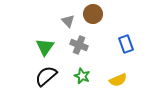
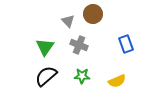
green star: rotated 21 degrees counterclockwise
yellow semicircle: moved 1 px left, 1 px down
